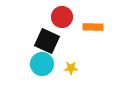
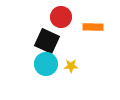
red circle: moved 1 px left
cyan circle: moved 4 px right
yellow star: moved 2 px up
